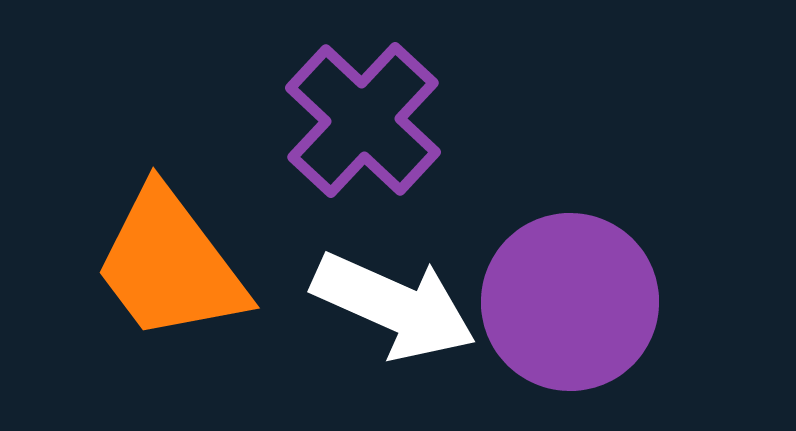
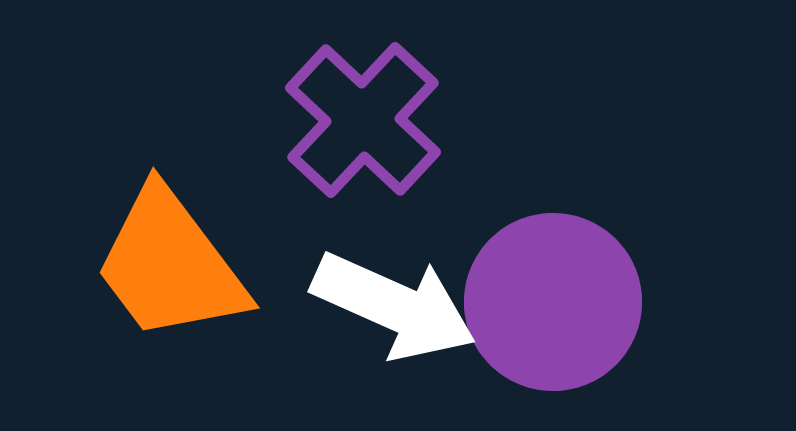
purple circle: moved 17 px left
